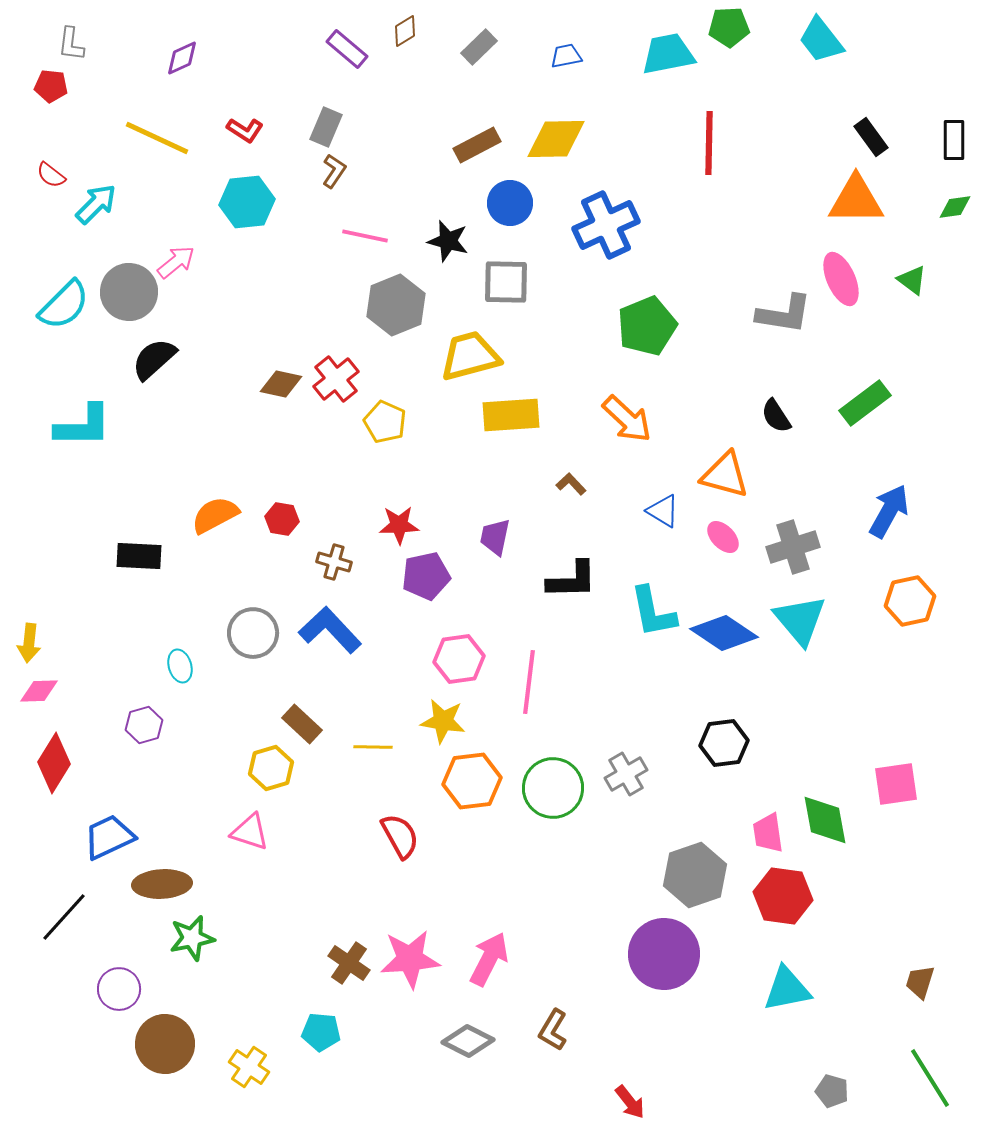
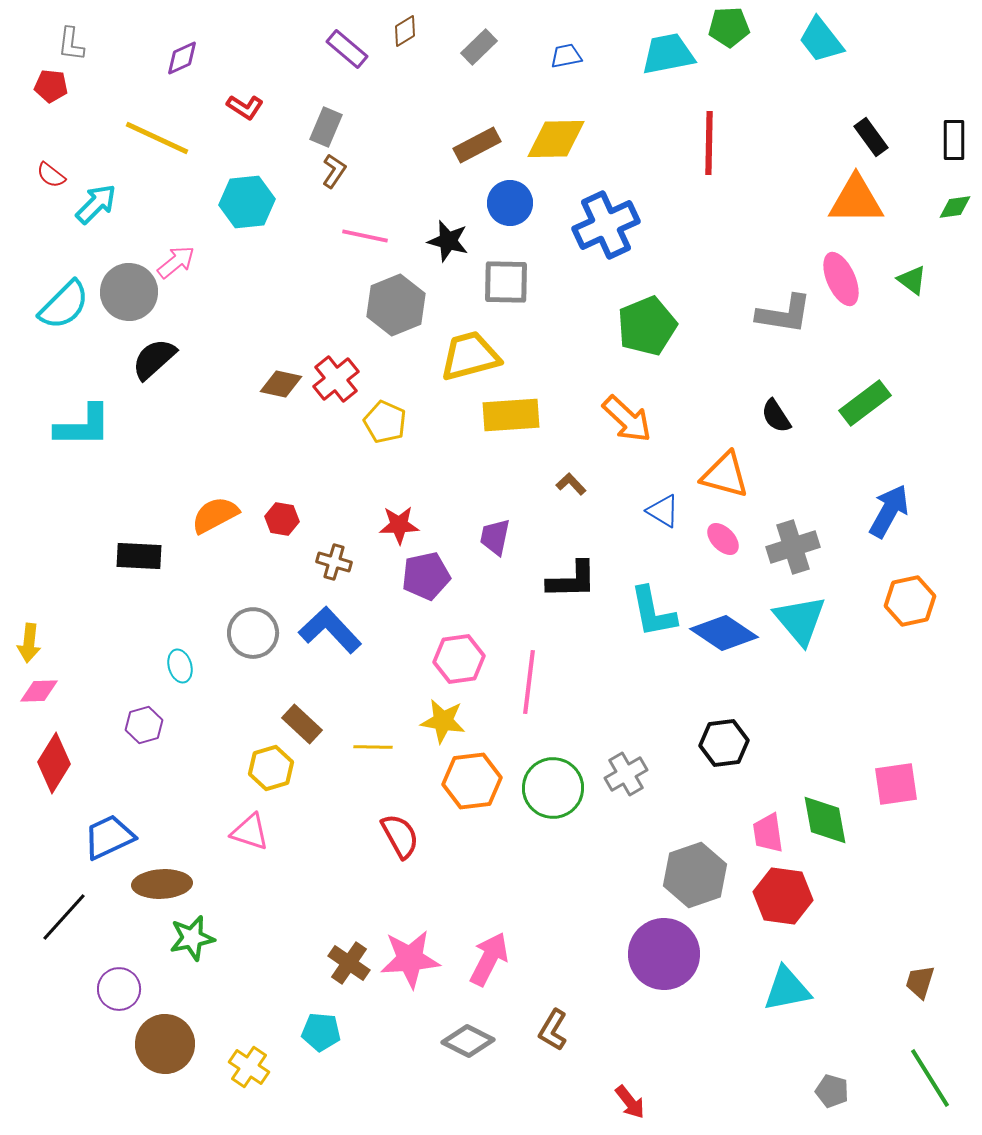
red L-shape at (245, 130): moved 23 px up
pink ellipse at (723, 537): moved 2 px down
